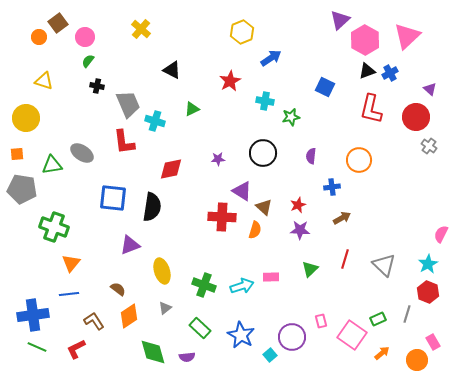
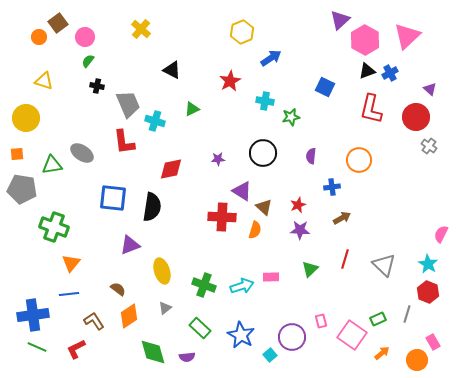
cyan star at (428, 264): rotated 12 degrees counterclockwise
